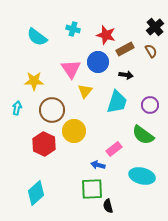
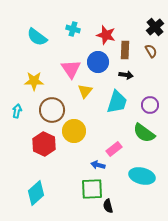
brown rectangle: moved 1 px down; rotated 60 degrees counterclockwise
cyan arrow: moved 3 px down
green semicircle: moved 1 px right, 2 px up
